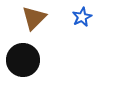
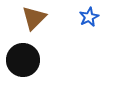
blue star: moved 7 px right
